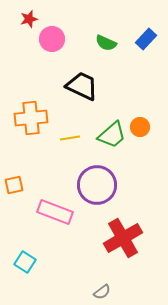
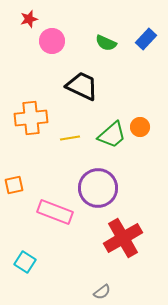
pink circle: moved 2 px down
purple circle: moved 1 px right, 3 px down
